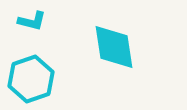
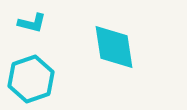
cyan L-shape: moved 2 px down
